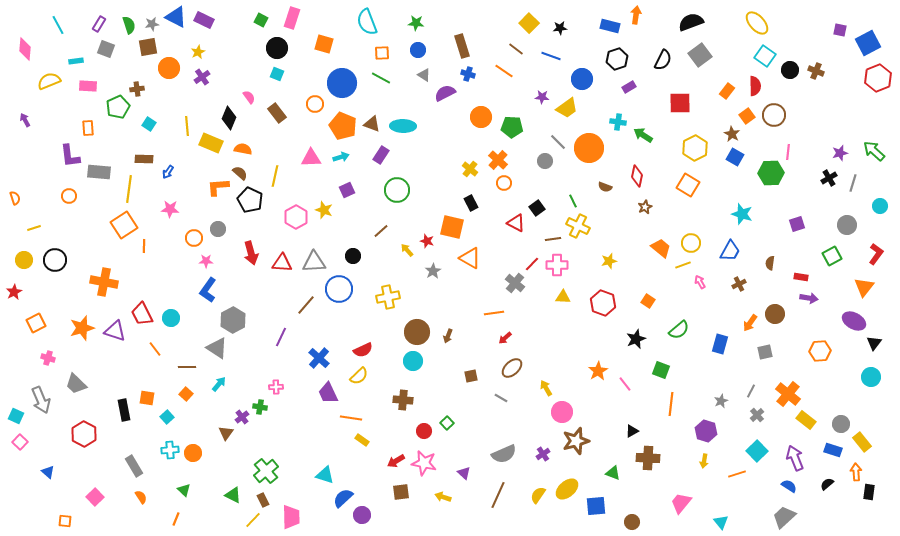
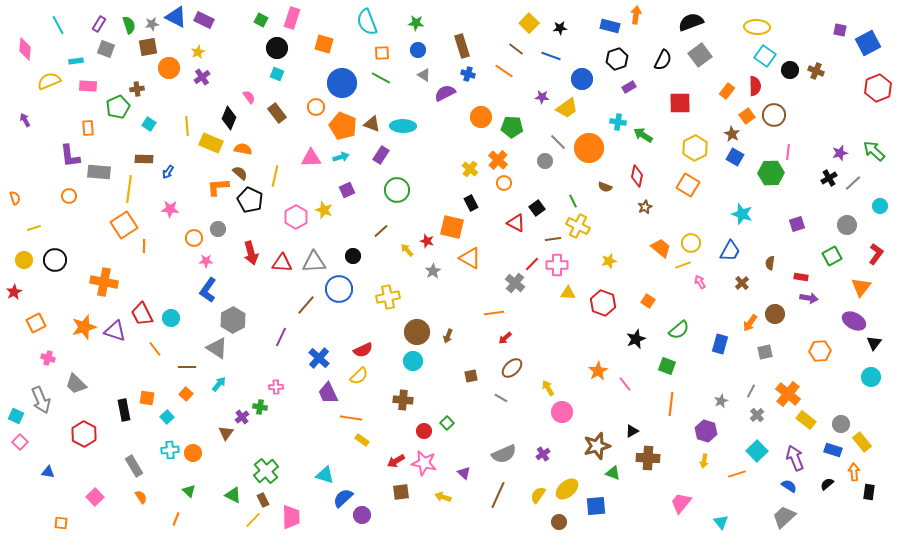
yellow ellipse at (757, 23): moved 4 px down; rotated 45 degrees counterclockwise
red hexagon at (878, 78): moved 10 px down
orange circle at (315, 104): moved 1 px right, 3 px down
gray line at (853, 183): rotated 30 degrees clockwise
brown cross at (739, 284): moved 3 px right, 1 px up; rotated 16 degrees counterclockwise
orange triangle at (864, 287): moved 3 px left
yellow triangle at (563, 297): moved 5 px right, 4 px up
orange star at (82, 328): moved 2 px right, 1 px up
green square at (661, 370): moved 6 px right, 4 px up
yellow arrow at (546, 388): moved 2 px right
brown star at (576, 441): moved 21 px right, 5 px down
blue triangle at (48, 472): rotated 32 degrees counterclockwise
orange arrow at (856, 472): moved 2 px left
green triangle at (184, 490): moved 5 px right, 1 px down
orange square at (65, 521): moved 4 px left, 2 px down
brown circle at (632, 522): moved 73 px left
